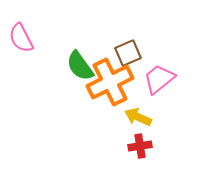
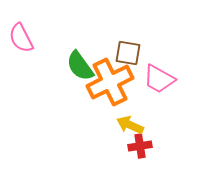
brown square: rotated 32 degrees clockwise
pink trapezoid: rotated 112 degrees counterclockwise
yellow arrow: moved 8 px left, 8 px down
